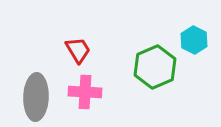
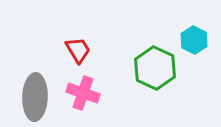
green hexagon: moved 1 px down; rotated 12 degrees counterclockwise
pink cross: moved 2 px left, 1 px down; rotated 16 degrees clockwise
gray ellipse: moved 1 px left
